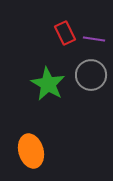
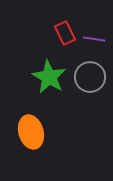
gray circle: moved 1 px left, 2 px down
green star: moved 1 px right, 7 px up
orange ellipse: moved 19 px up
